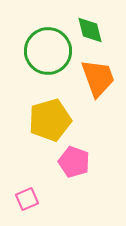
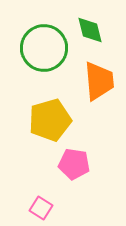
green circle: moved 4 px left, 3 px up
orange trapezoid: moved 1 px right, 3 px down; rotated 15 degrees clockwise
pink pentagon: moved 2 px down; rotated 12 degrees counterclockwise
pink square: moved 14 px right, 9 px down; rotated 35 degrees counterclockwise
